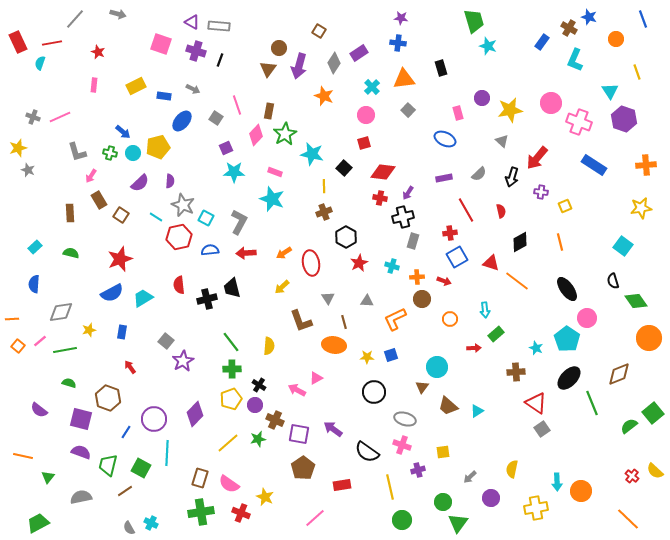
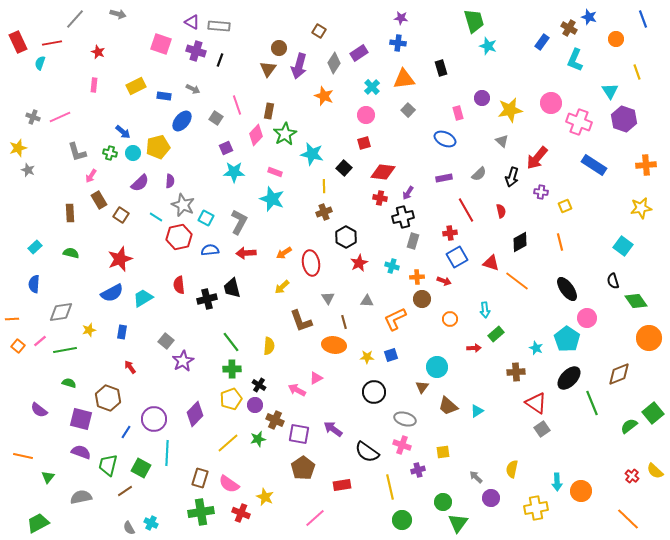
gray arrow at (470, 477): moved 6 px right; rotated 88 degrees clockwise
